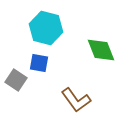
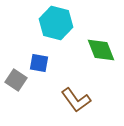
cyan hexagon: moved 10 px right, 5 px up
